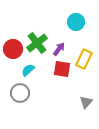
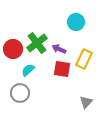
purple arrow: rotated 104 degrees counterclockwise
